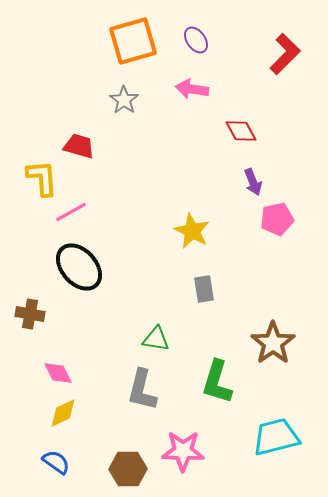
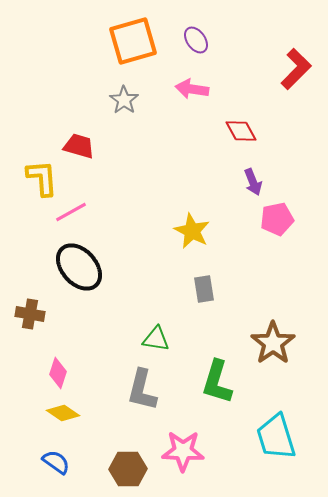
red L-shape: moved 11 px right, 15 px down
pink diamond: rotated 44 degrees clockwise
yellow diamond: rotated 60 degrees clockwise
cyan trapezoid: rotated 93 degrees counterclockwise
